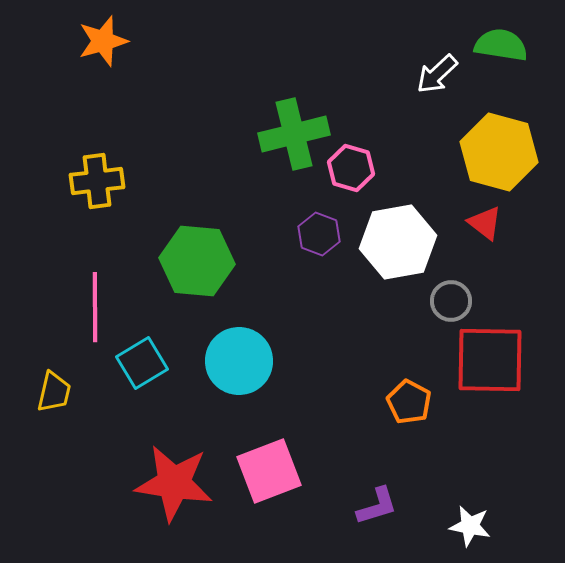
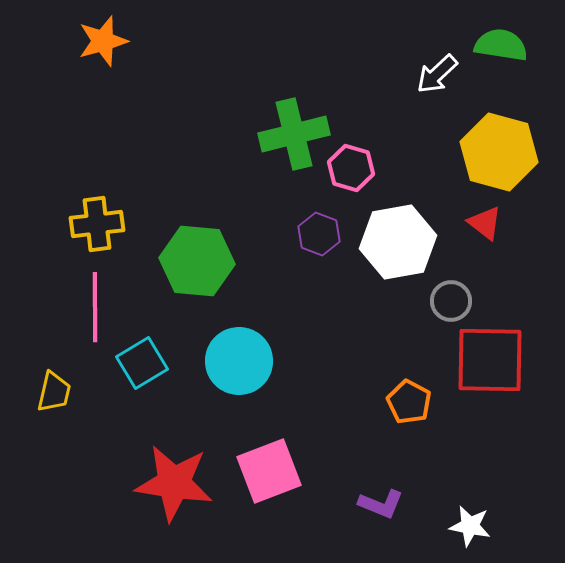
yellow cross: moved 43 px down
purple L-shape: moved 4 px right, 2 px up; rotated 39 degrees clockwise
